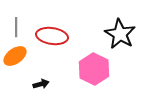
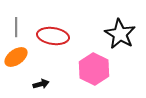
red ellipse: moved 1 px right
orange ellipse: moved 1 px right, 1 px down
